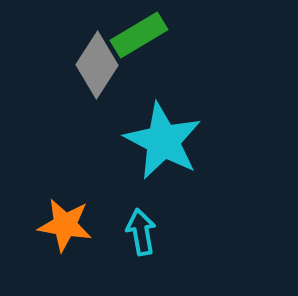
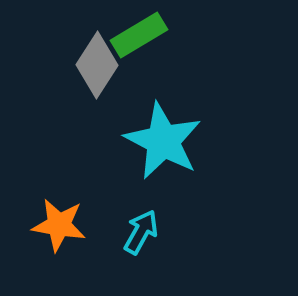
orange star: moved 6 px left
cyan arrow: rotated 39 degrees clockwise
